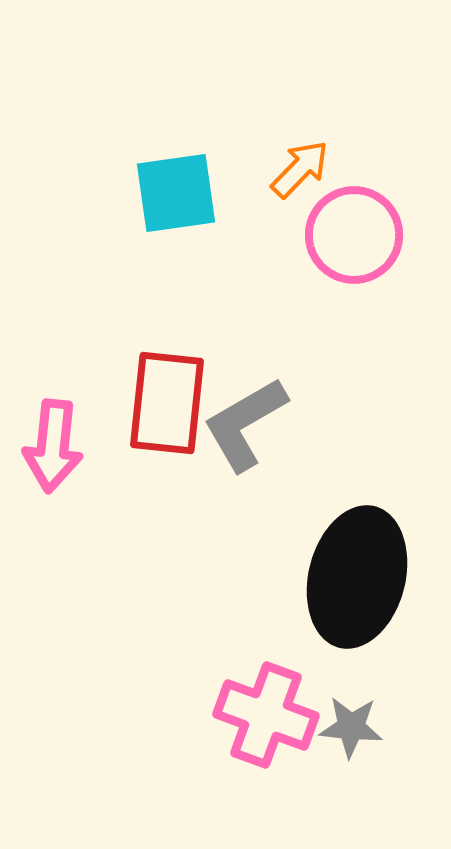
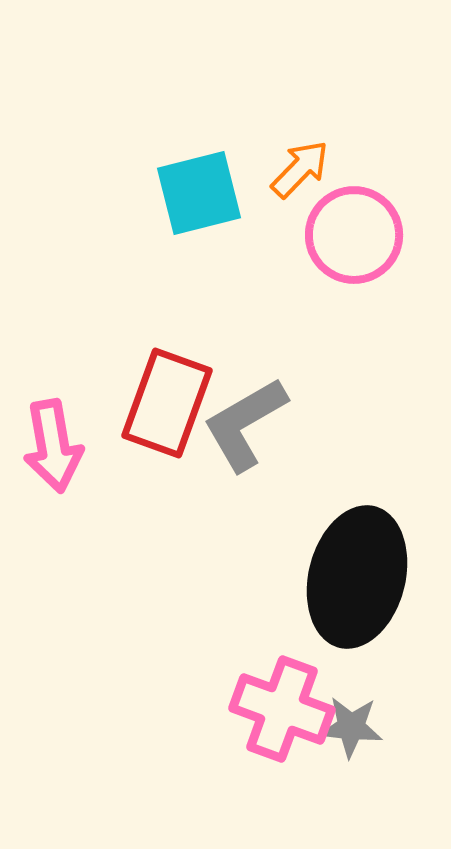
cyan square: moved 23 px right; rotated 6 degrees counterclockwise
red rectangle: rotated 14 degrees clockwise
pink arrow: rotated 16 degrees counterclockwise
pink cross: moved 16 px right, 6 px up
